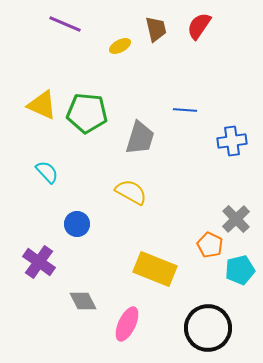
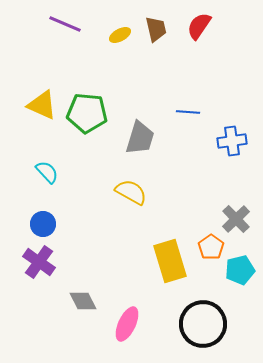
yellow ellipse: moved 11 px up
blue line: moved 3 px right, 2 px down
blue circle: moved 34 px left
orange pentagon: moved 1 px right, 2 px down; rotated 10 degrees clockwise
yellow rectangle: moved 15 px right, 8 px up; rotated 51 degrees clockwise
black circle: moved 5 px left, 4 px up
